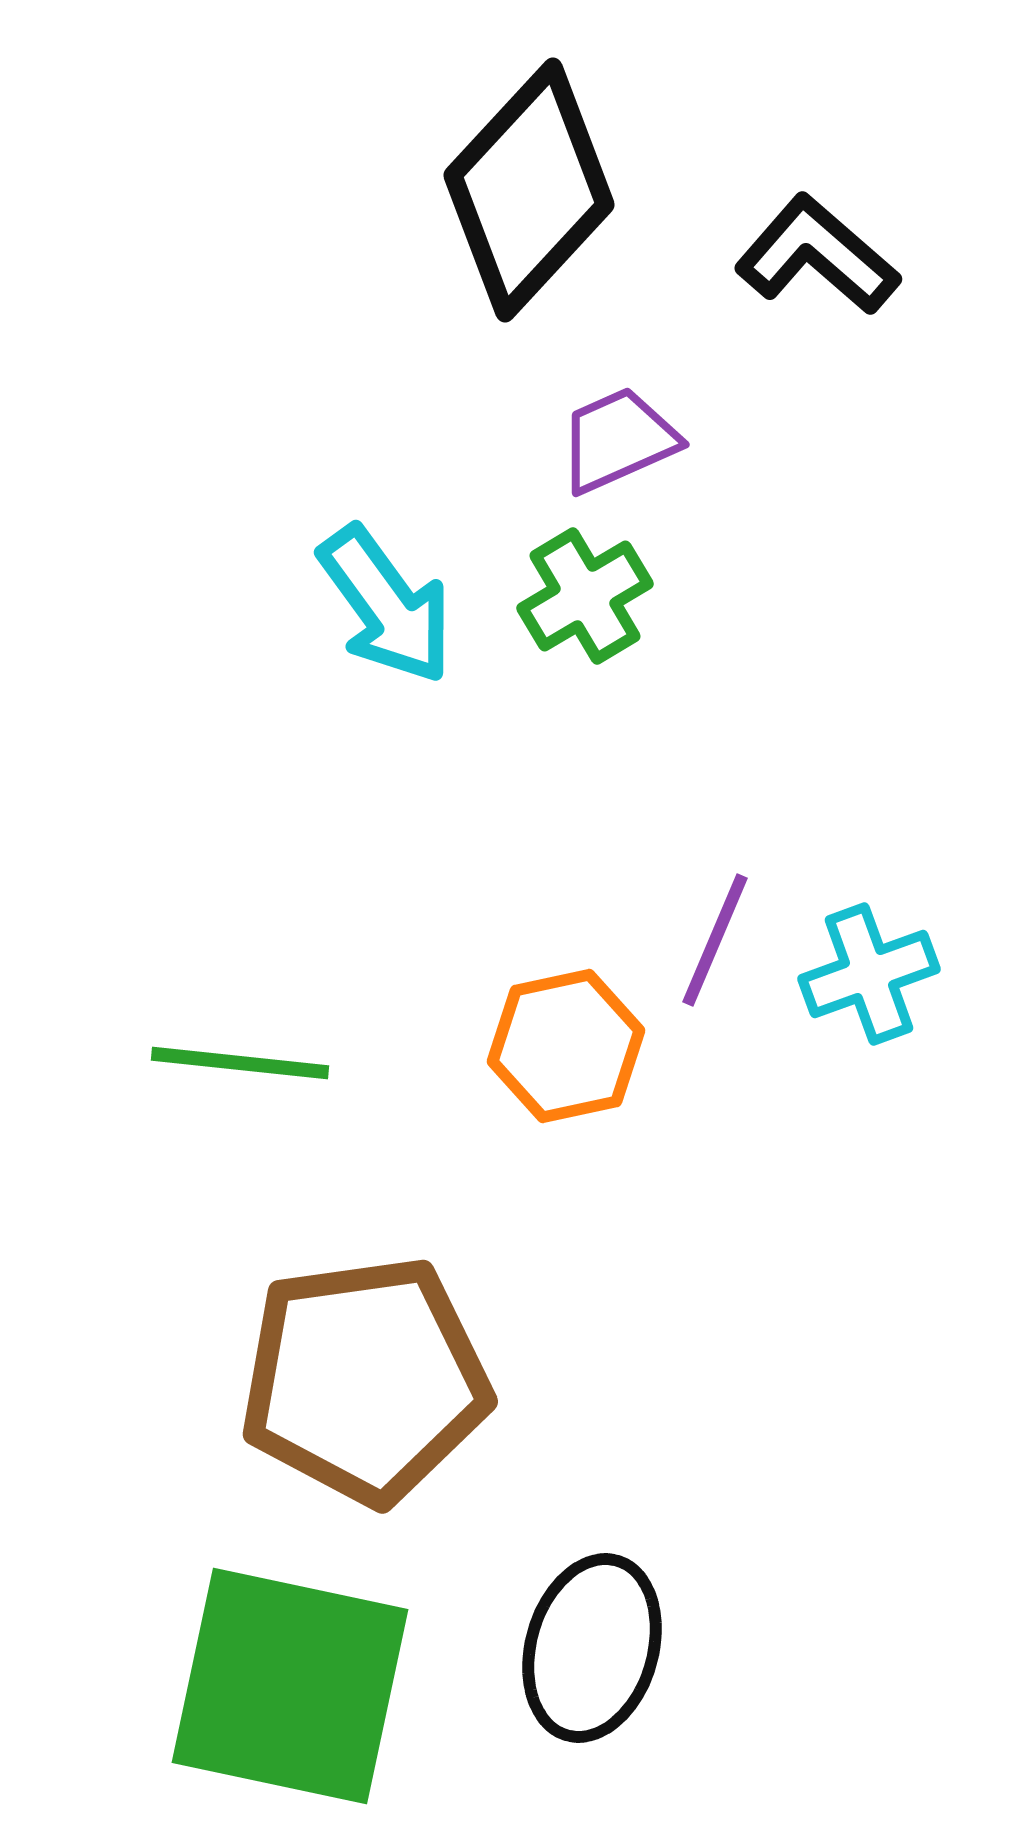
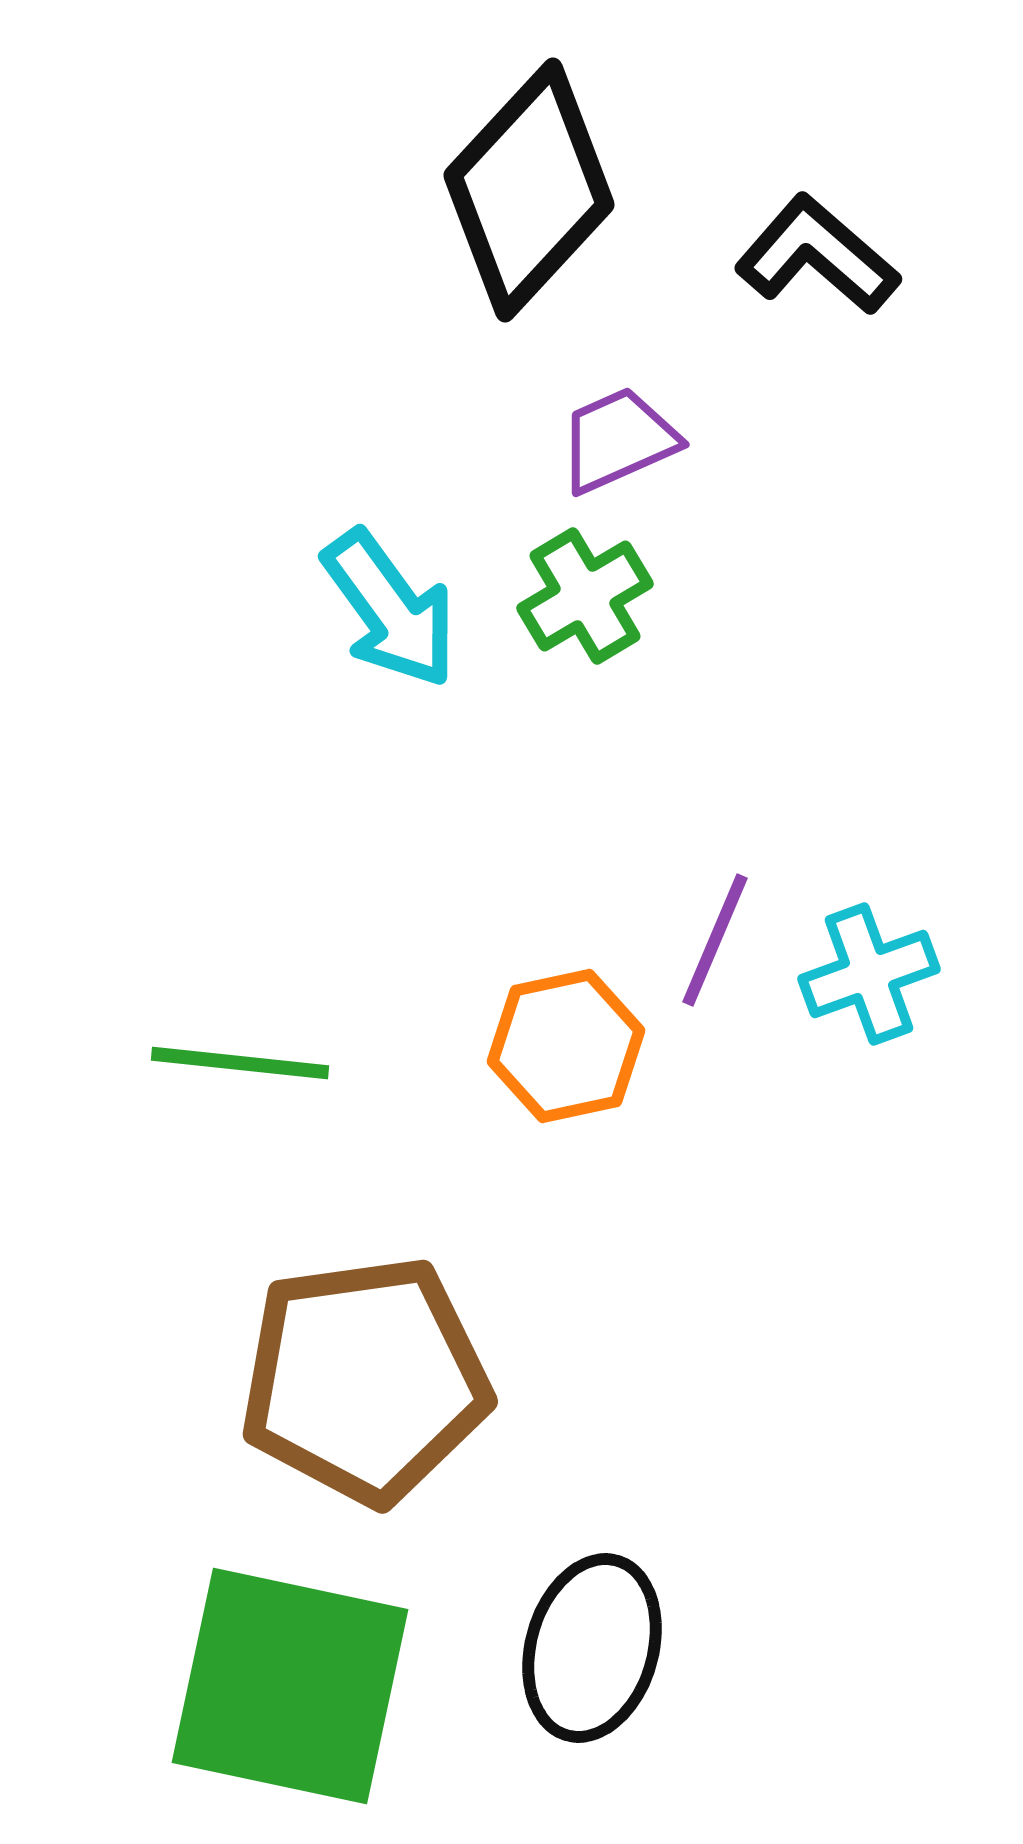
cyan arrow: moved 4 px right, 4 px down
